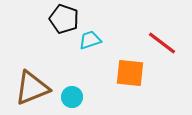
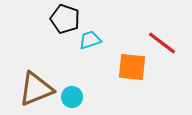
black pentagon: moved 1 px right
orange square: moved 2 px right, 6 px up
brown triangle: moved 4 px right, 1 px down
